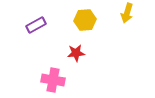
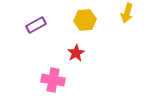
red star: rotated 24 degrees counterclockwise
